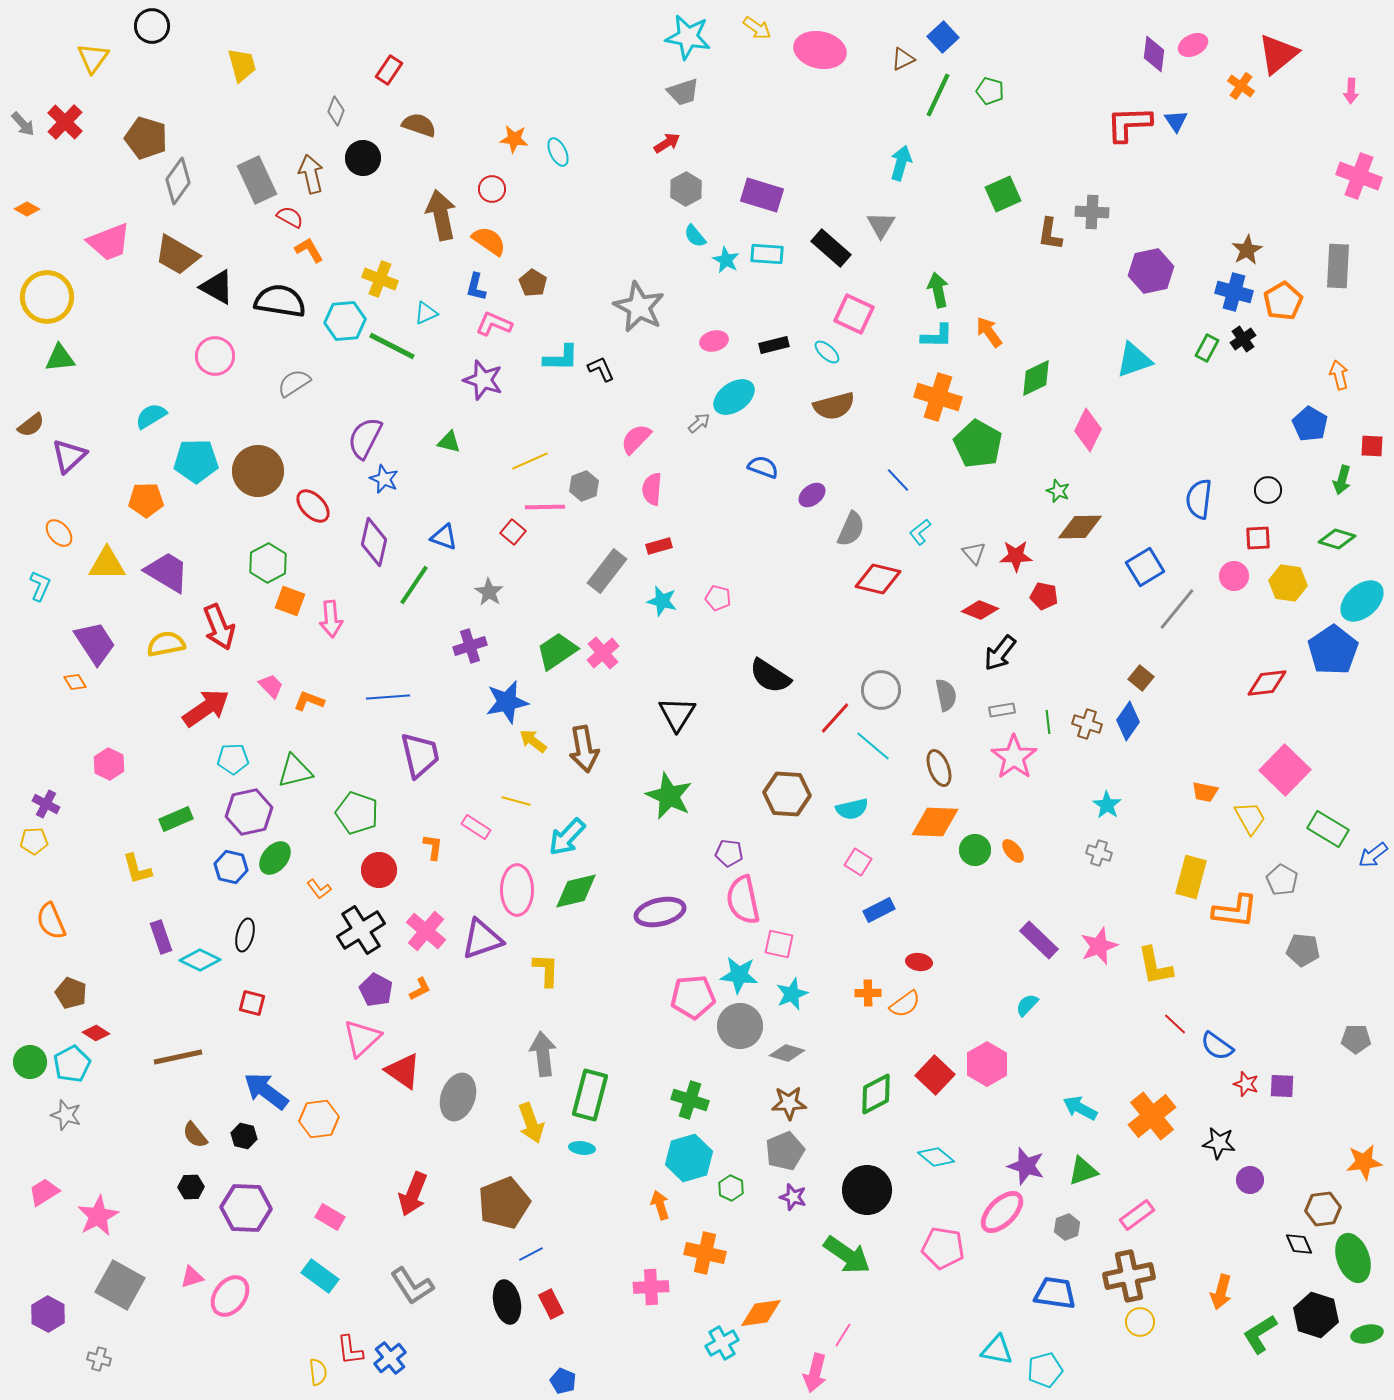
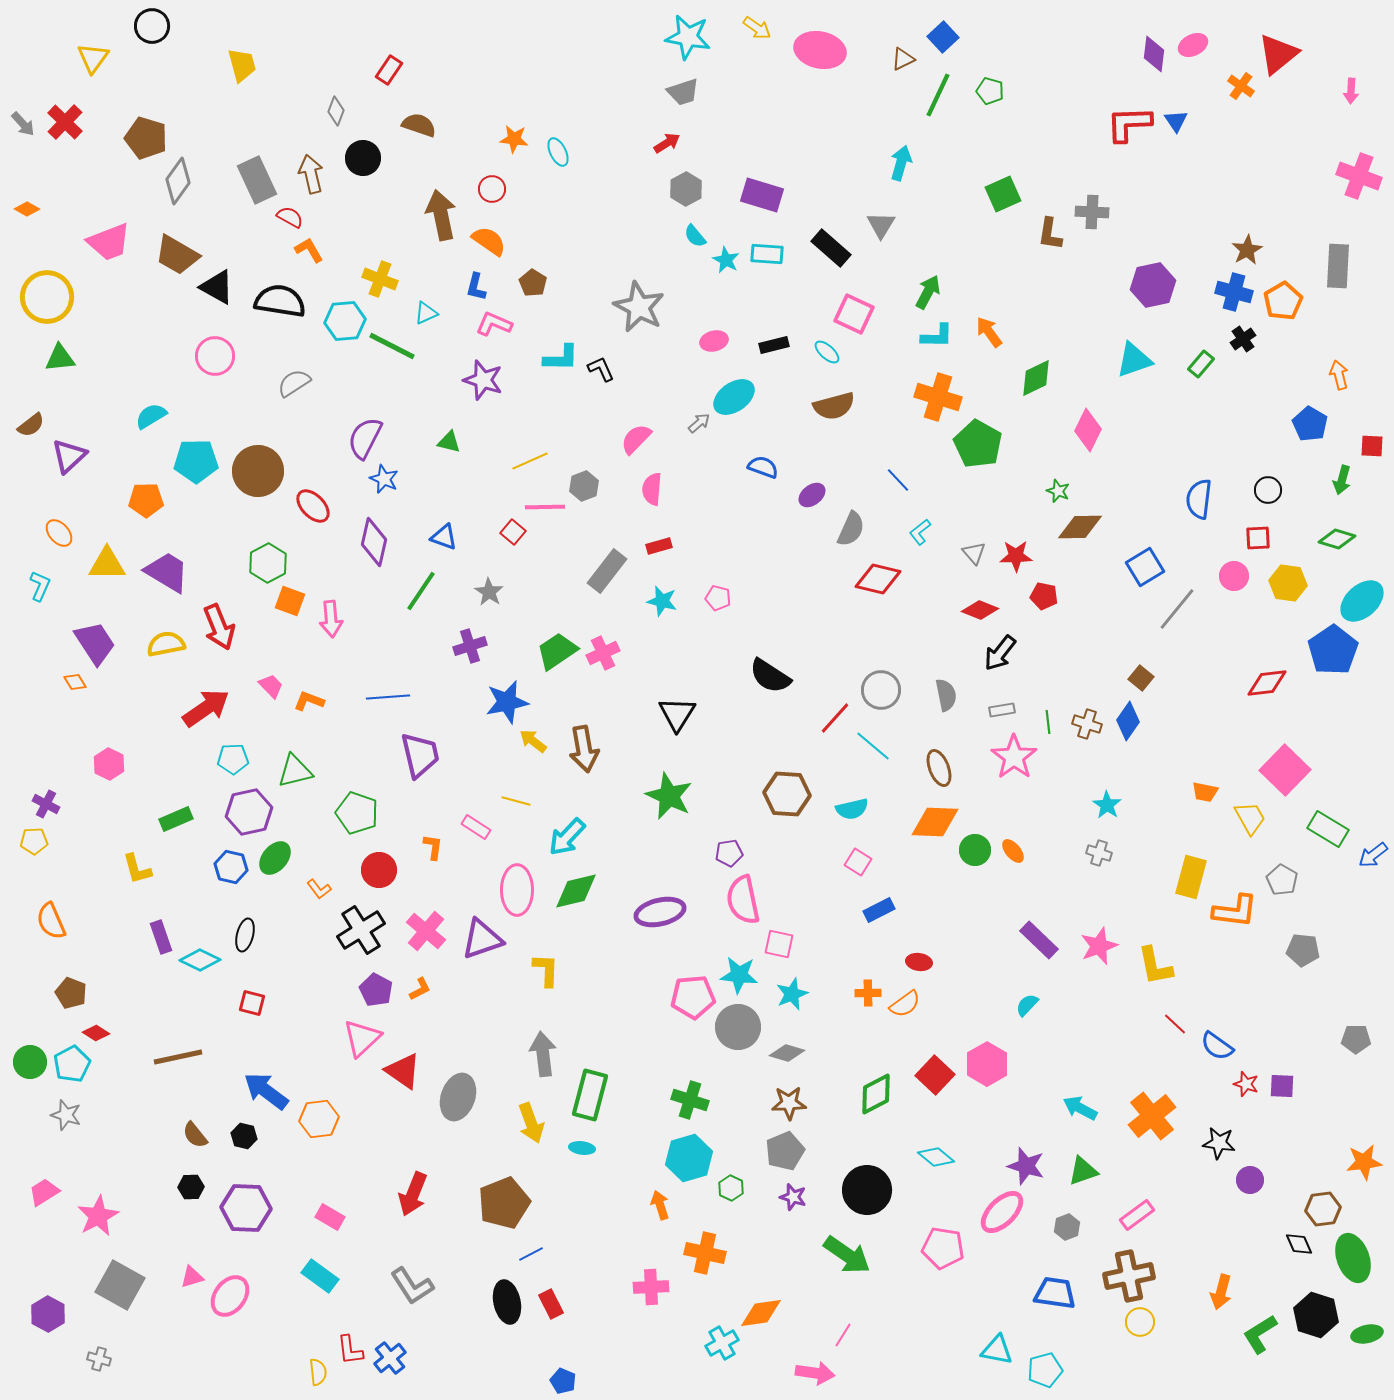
purple hexagon at (1151, 271): moved 2 px right, 14 px down
green arrow at (938, 290): moved 10 px left, 2 px down; rotated 40 degrees clockwise
green rectangle at (1207, 348): moved 6 px left, 16 px down; rotated 12 degrees clockwise
green line at (414, 585): moved 7 px right, 6 px down
pink cross at (603, 653): rotated 16 degrees clockwise
purple pentagon at (729, 853): rotated 16 degrees counterclockwise
gray circle at (740, 1026): moved 2 px left, 1 px down
pink arrow at (815, 1373): rotated 96 degrees counterclockwise
